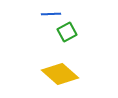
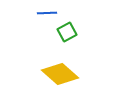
blue line: moved 4 px left, 1 px up
